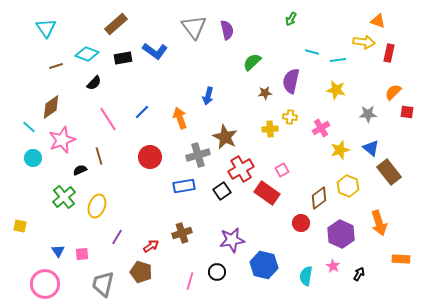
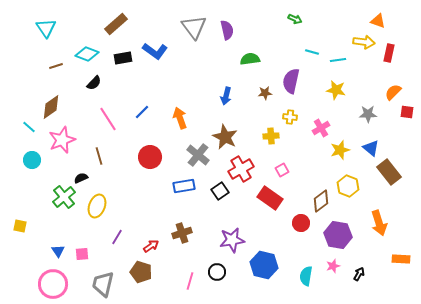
green arrow at (291, 19): moved 4 px right; rotated 96 degrees counterclockwise
green semicircle at (252, 62): moved 2 px left, 3 px up; rotated 36 degrees clockwise
blue arrow at (208, 96): moved 18 px right
yellow cross at (270, 129): moved 1 px right, 7 px down
gray cross at (198, 155): rotated 35 degrees counterclockwise
cyan circle at (33, 158): moved 1 px left, 2 px down
black semicircle at (80, 170): moved 1 px right, 8 px down
black square at (222, 191): moved 2 px left
red rectangle at (267, 193): moved 3 px right, 5 px down
brown diamond at (319, 198): moved 2 px right, 3 px down
purple hexagon at (341, 234): moved 3 px left, 1 px down; rotated 16 degrees counterclockwise
pink star at (333, 266): rotated 24 degrees clockwise
pink circle at (45, 284): moved 8 px right
